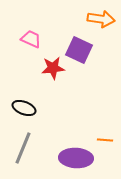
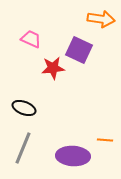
purple ellipse: moved 3 px left, 2 px up
